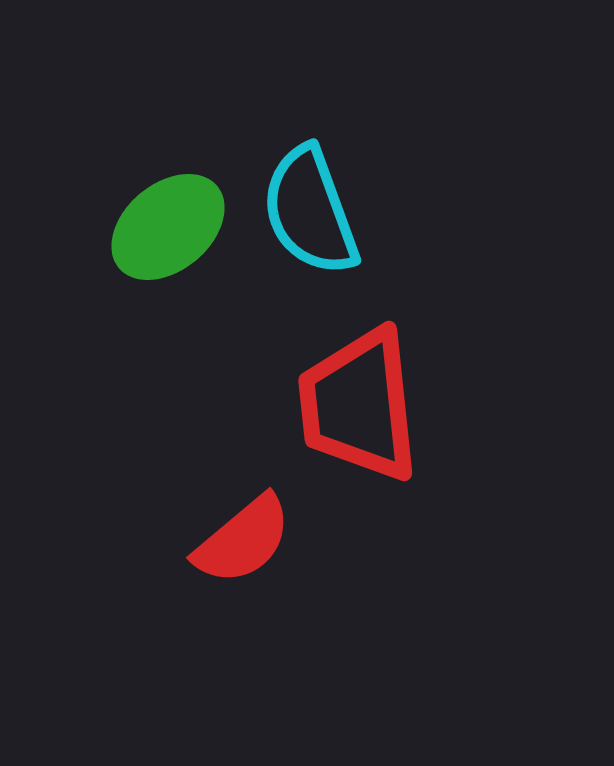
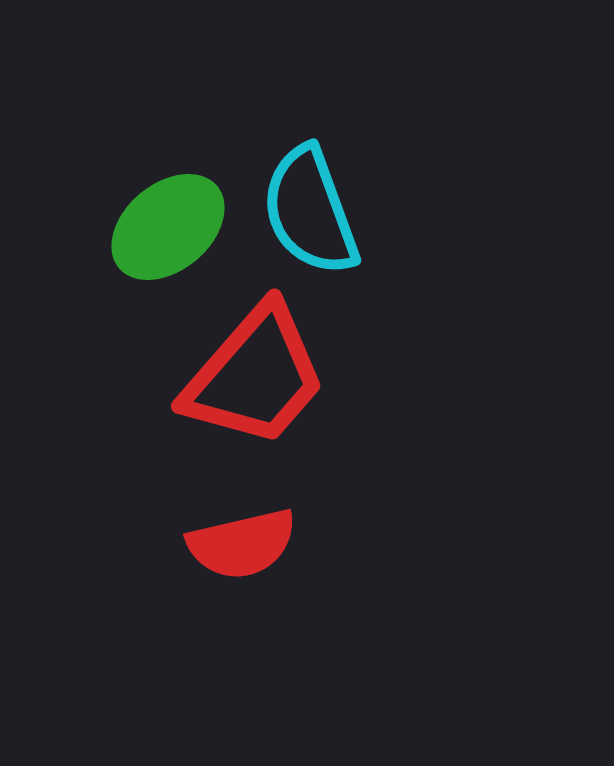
red trapezoid: moved 104 px left, 29 px up; rotated 133 degrees counterclockwise
red semicircle: moved 1 px left, 4 px down; rotated 27 degrees clockwise
